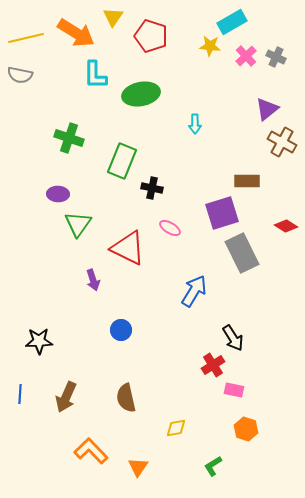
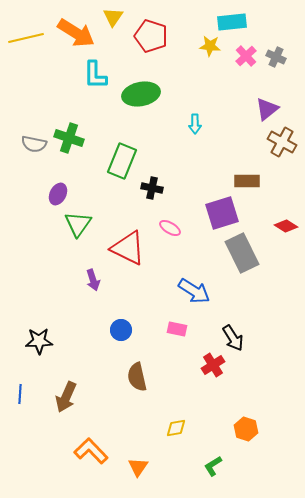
cyan rectangle: rotated 24 degrees clockwise
gray semicircle: moved 14 px right, 69 px down
purple ellipse: rotated 65 degrees counterclockwise
blue arrow: rotated 92 degrees clockwise
pink rectangle: moved 57 px left, 61 px up
brown semicircle: moved 11 px right, 21 px up
